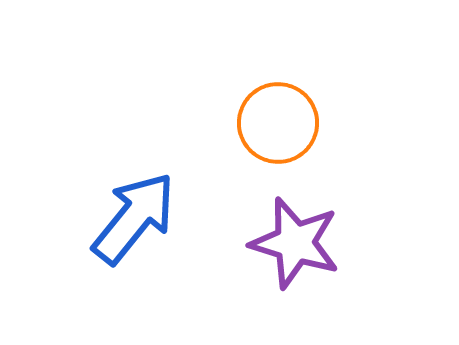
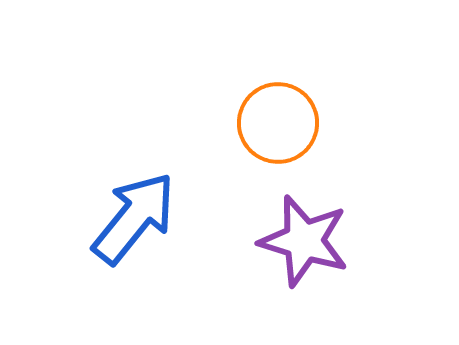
purple star: moved 9 px right, 2 px up
